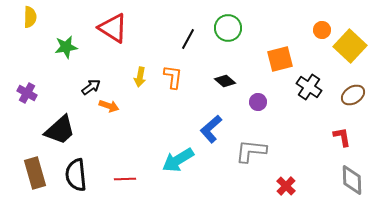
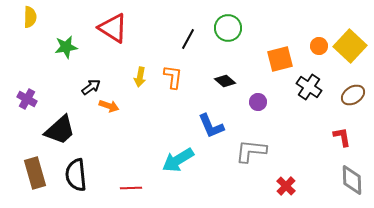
orange circle: moved 3 px left, 16 px down
purple cross: moved 6 px down
blue L-shape: moved 3 px up; rotated 72 degrees counterclockwise
red line: moved 6 px right, 9 px down
